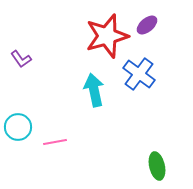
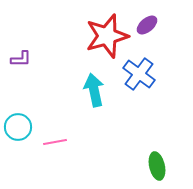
purple L-shape: rotated 55 degrees counterclockwise
